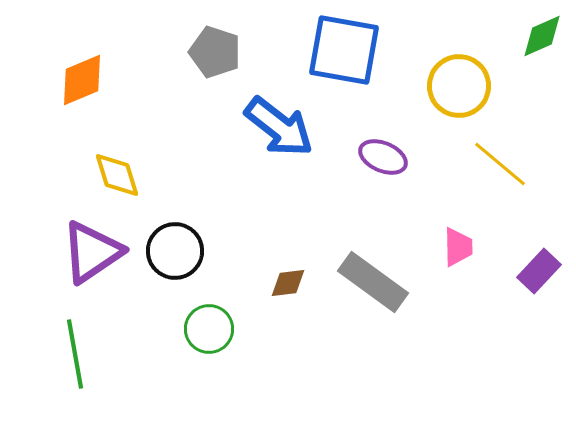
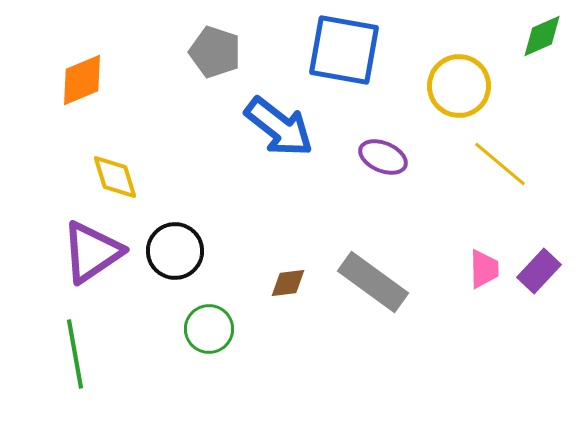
yellow diamond: moved 2 px left, 2 px down
pink trapezoid: moved 26 px right, 22 px down
